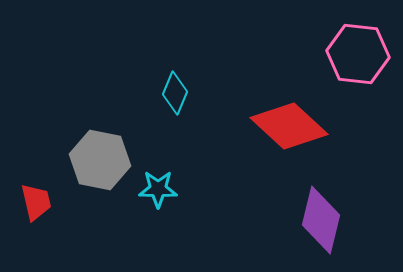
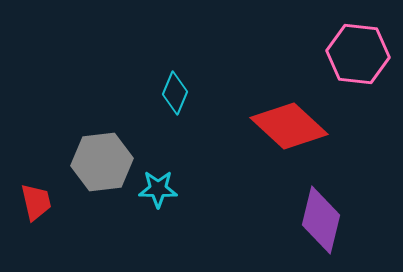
gray hexagon: moved 2 px right, 2 px down; rotated 18 degrees counterclockwise
